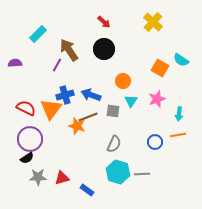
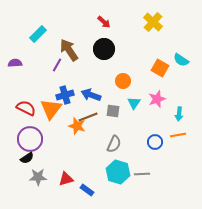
cyan triangle: moved 3 px right, 2 px down
red triangle: moved 4 px right, 1 px down
